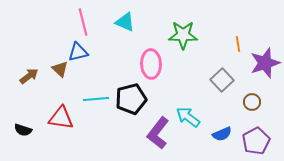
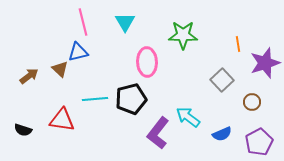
cyan triangle: rotated 35 degrees clockwise
pink ellipse: moved 4 px left, 2 px up
cyan line: moved 1 px left
red triangle: moved 1 px right, 2 px down
purple pentagon: moved 3 px right, 1 px down
